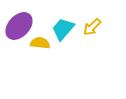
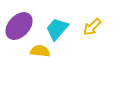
cyan trapezoid: moved 6 px left
yellow semicircle: moved 8 px down
